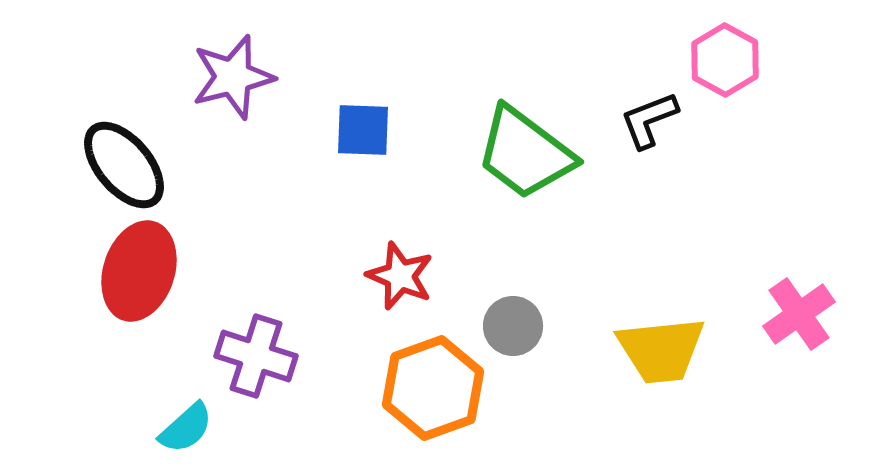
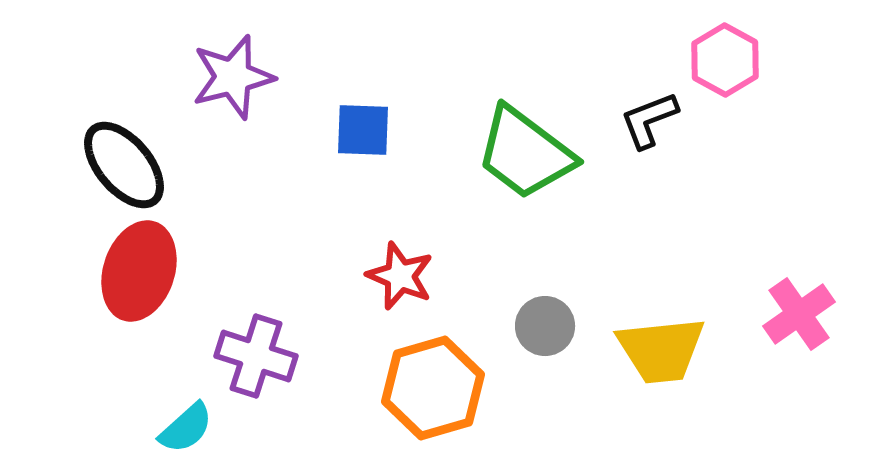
gray circle: moved 32 px right
orange hexagon: rotated 4 degrees clockwise
